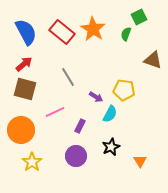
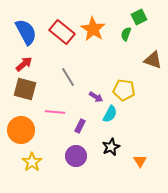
pink line: rotated 30 degrees clockwise
